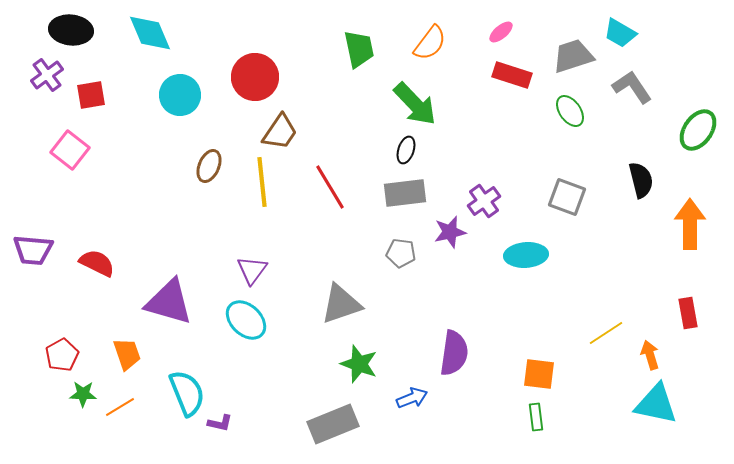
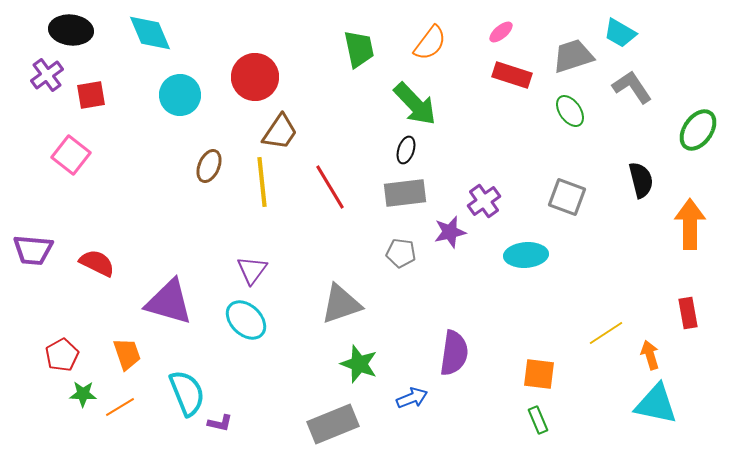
pink square at (70, 150): moved 1 px right, 5 px down
green rectangle at (536, 417): moved 2 px right, 3 px down; rotated 16 degrees counterclockwise
